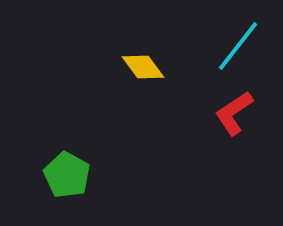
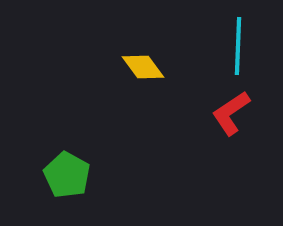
cyan line: rotated 36 degrees counterclockwise
red L-shape: moved 3 px left
